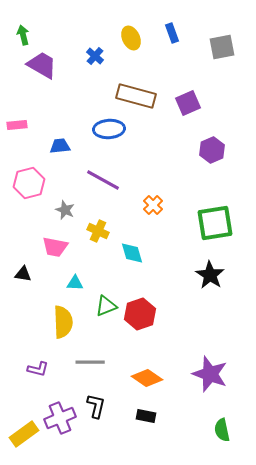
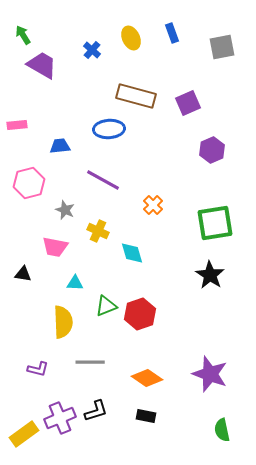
green arrow: rotated 18 degrees counterclockwise
blue cross: moved 3 px left, 6 px up
black L-shape: moved 5 px down; rotated 60 degrees clockwise
